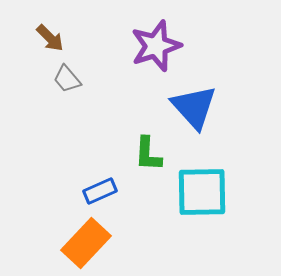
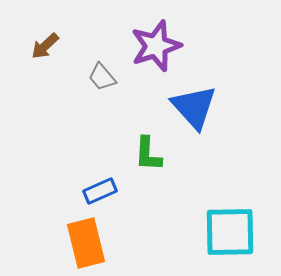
brown arrow: moved 5 px left, 8 px down; rotated 92 degrees clockwise
gray trapezoid: moved 35 px right, 2 px up
cyan square: moved 28 px right, 40 px down
orange rectangle: rotated 57 degrees counterclockwise
